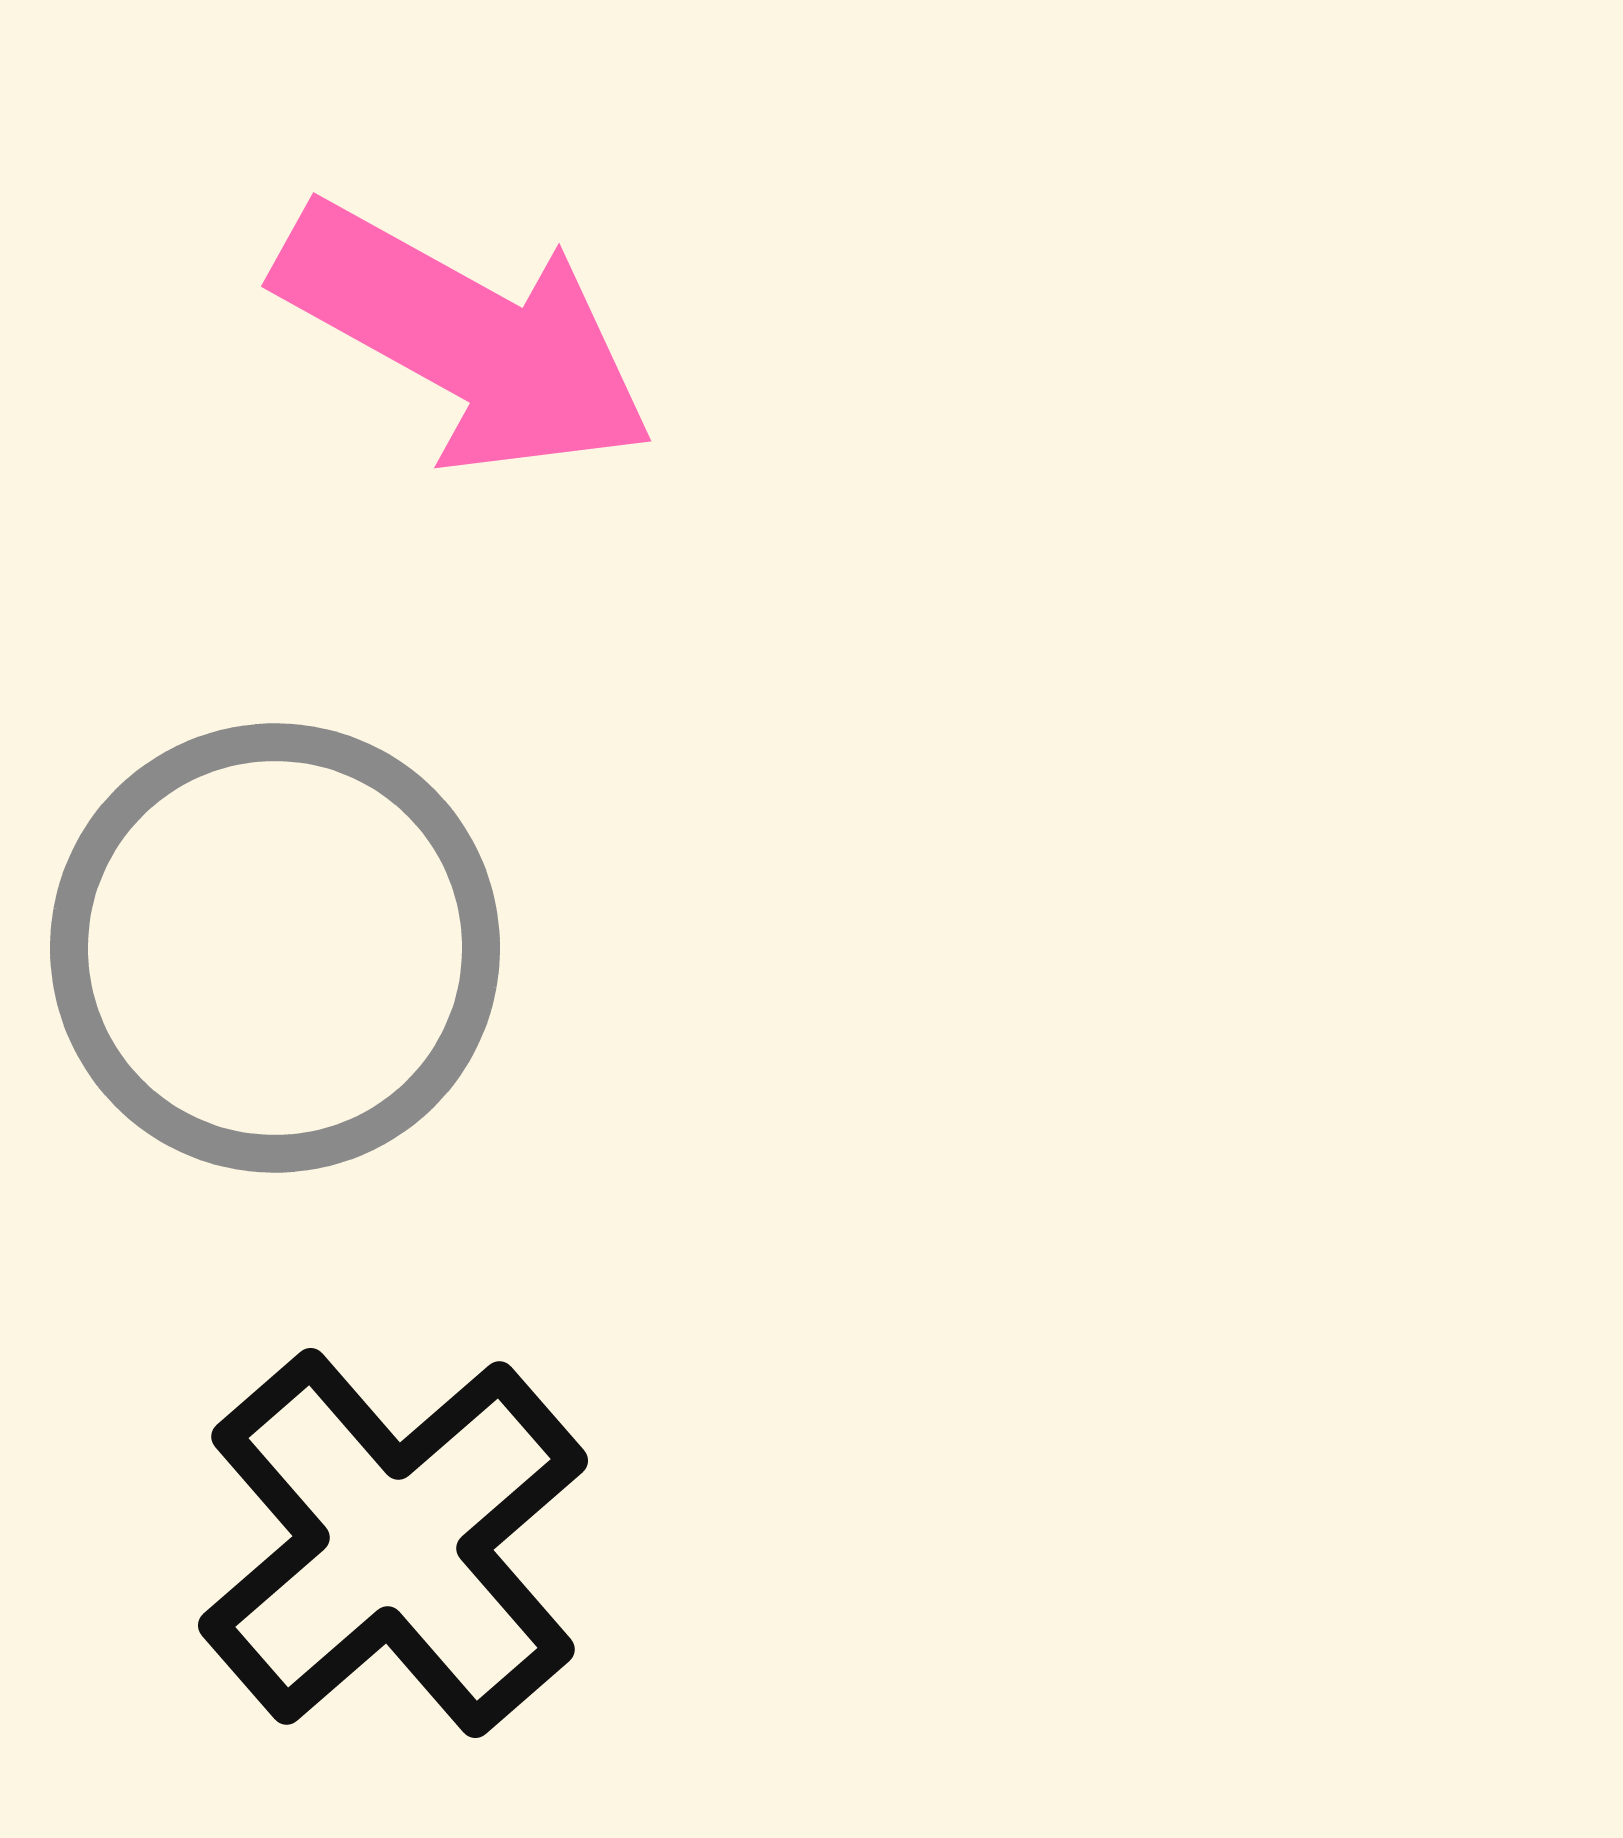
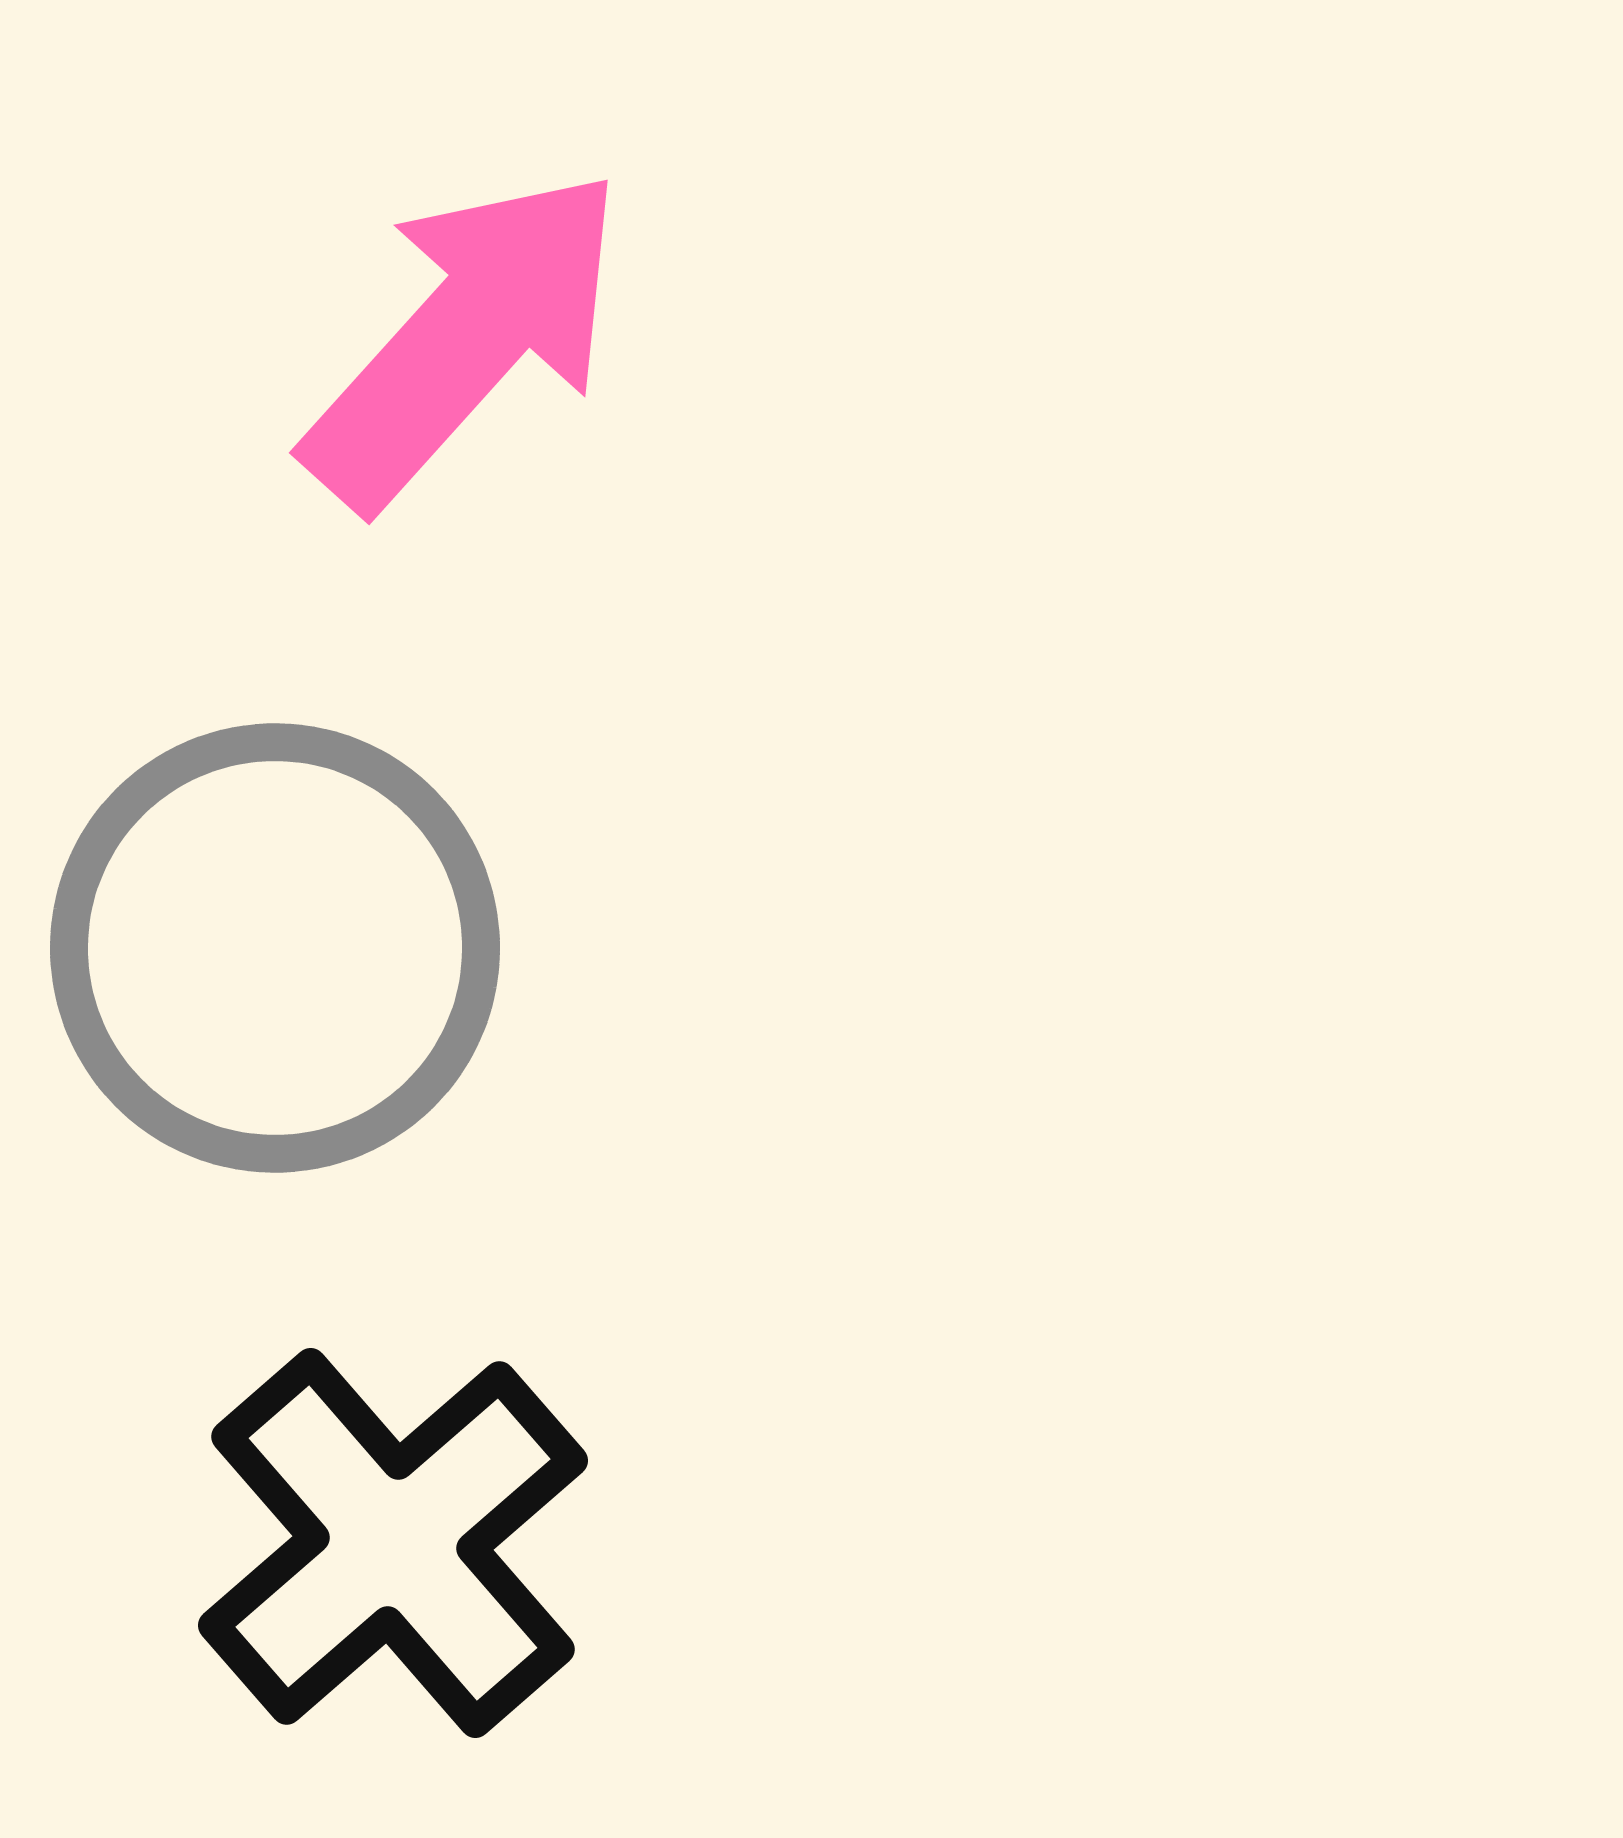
pink arrow: rotated 77 degrees counterclockwise
